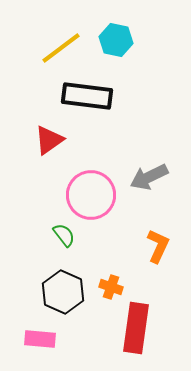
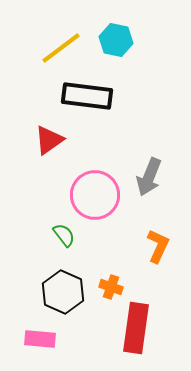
gray arrow: rotated 42 degrees counterclockwise
pink circle: moved 4 px right
